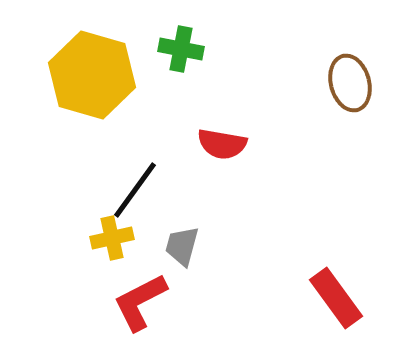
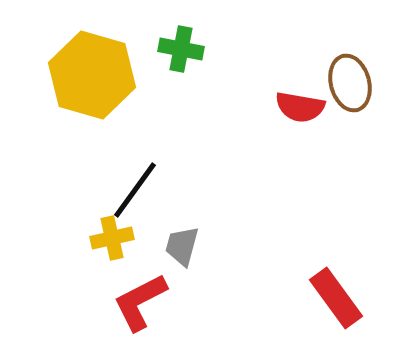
red semicircle: moved 78 px right, 37 px up
